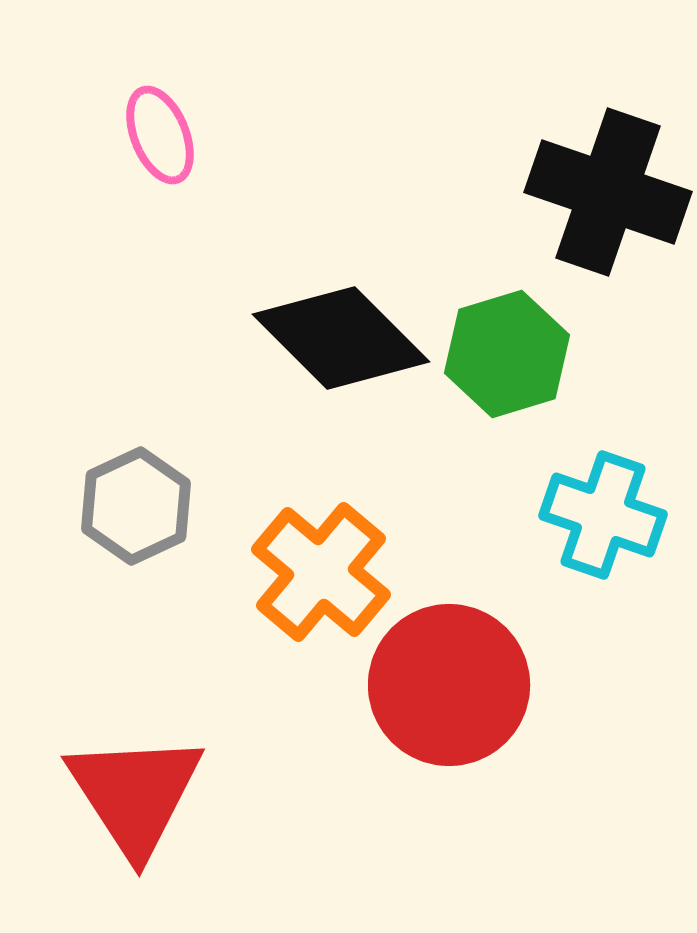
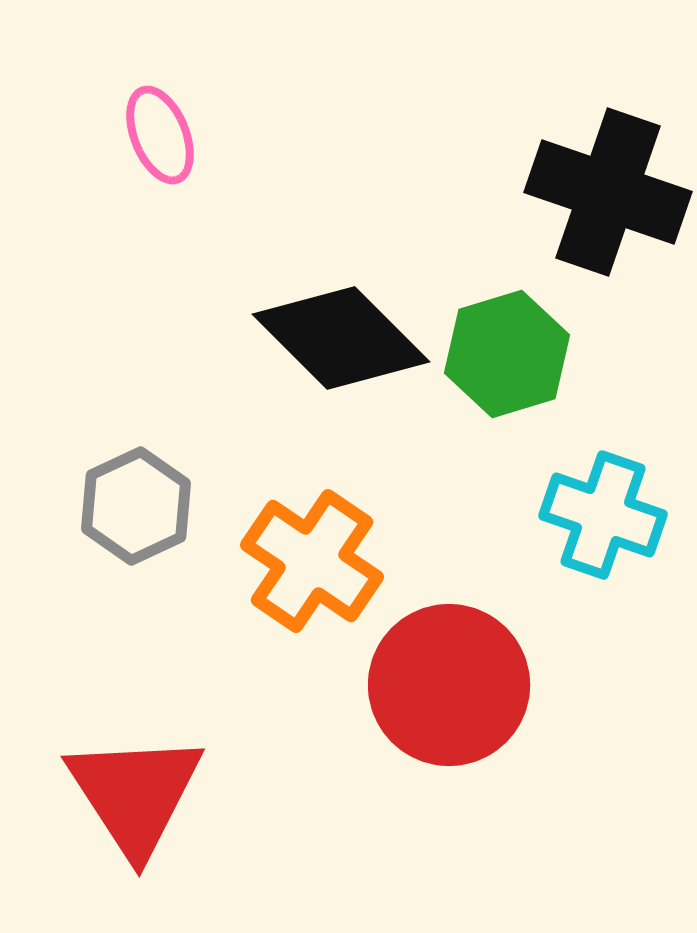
orange cross: moved 9 px left, 11 px up; rotated 6 degrees counterclockwise
